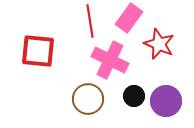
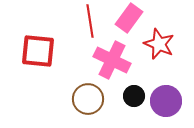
pink cross: moved 2 px right
